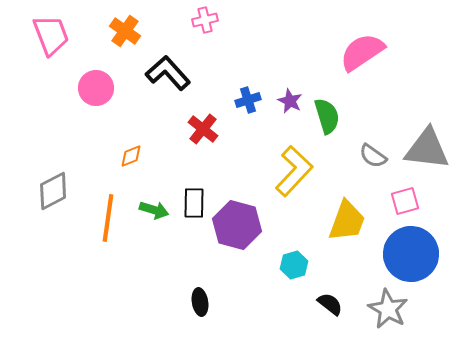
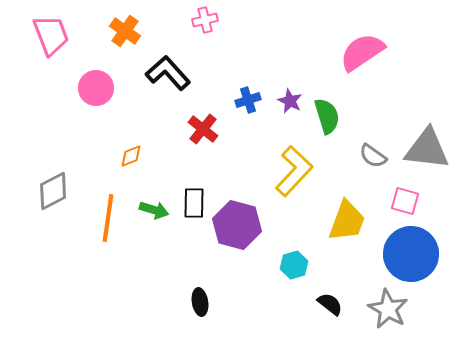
pink square: rotated 32 degrees clockwise
